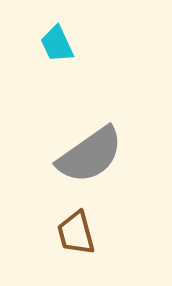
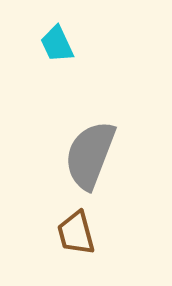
gray semicircle: rotated 146 degrees clockwise
